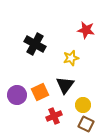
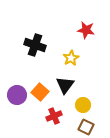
black cross: moved 1 px down; rotated 10 degrees counterclockwise
yellow star: rotated 14 degrees counterclockwise
orange square: rotated 24 degrees counterclockwise
brown square: moved 3 px down
